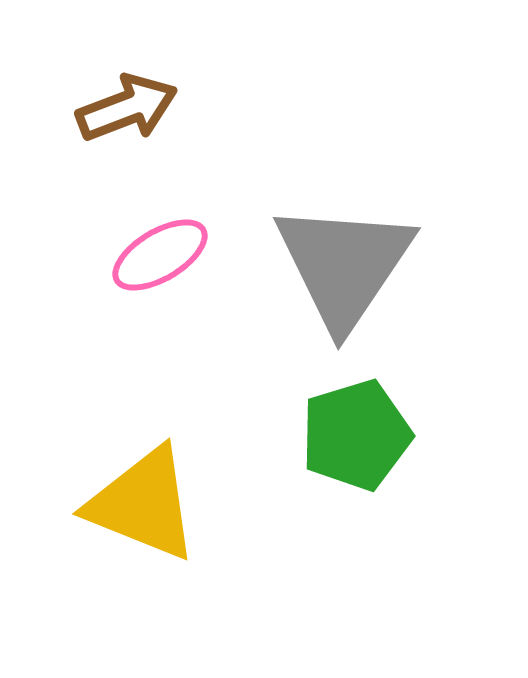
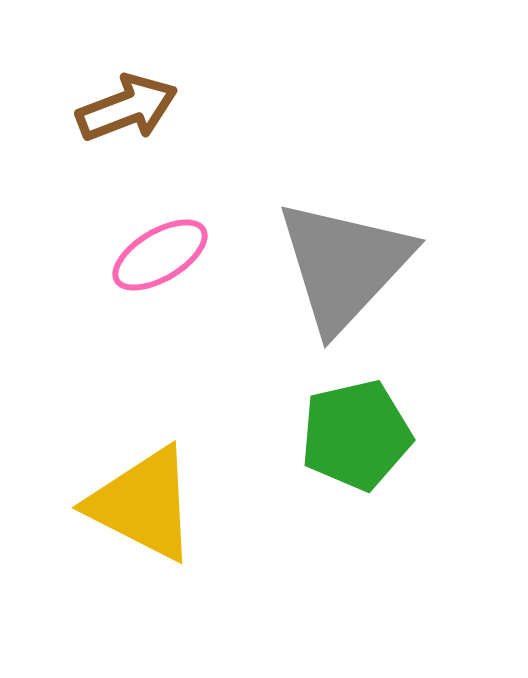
gray triangle: rotated 9 degrees clockwise
green pentagon: rotated 4 degrees clockwise
yellow triangle: rotated 5 degrees clockwise
